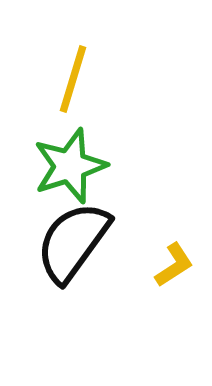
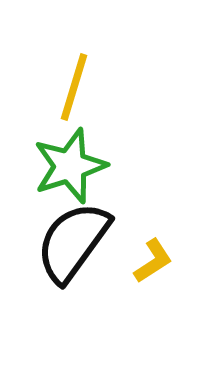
yellow line: moved 1 px right, 8 px down
yellow L-shape: moved 21 px left, 4 px up
